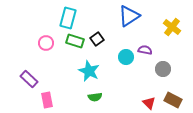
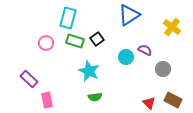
blue triangle: moved 1 px up
purple semicircle: rotated 16 degrees clockwise
